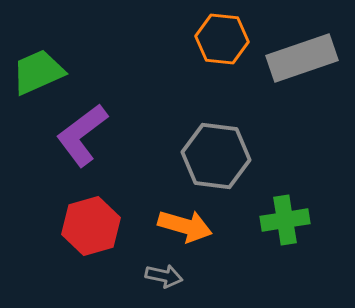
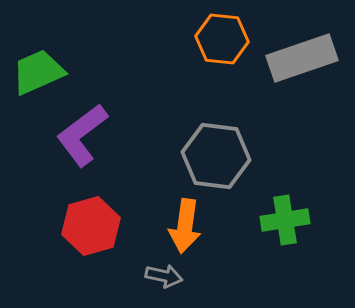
orange arrow: rotated 82 degrees clockwise
